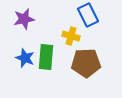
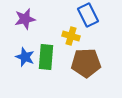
purple star: moved 1 px right
blue star: moved 1 px up
